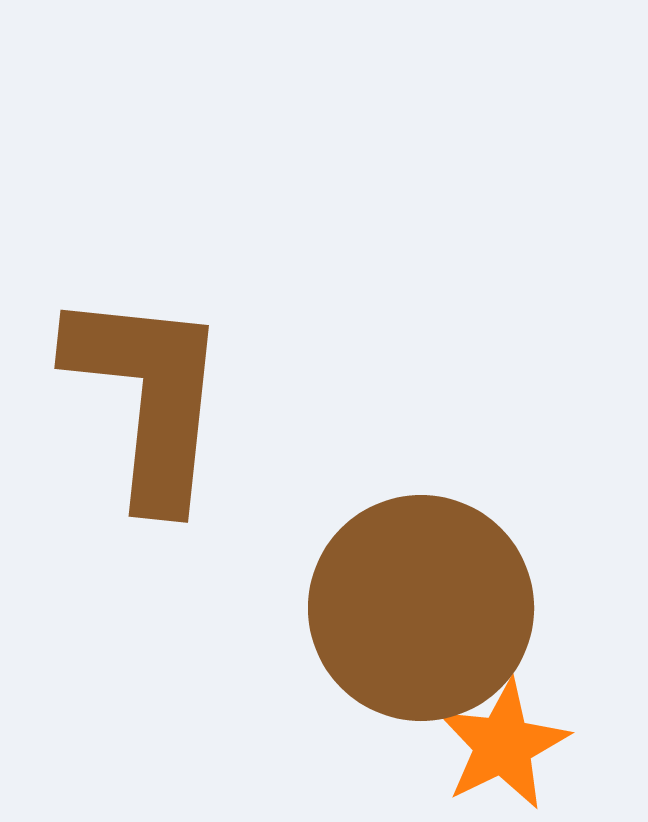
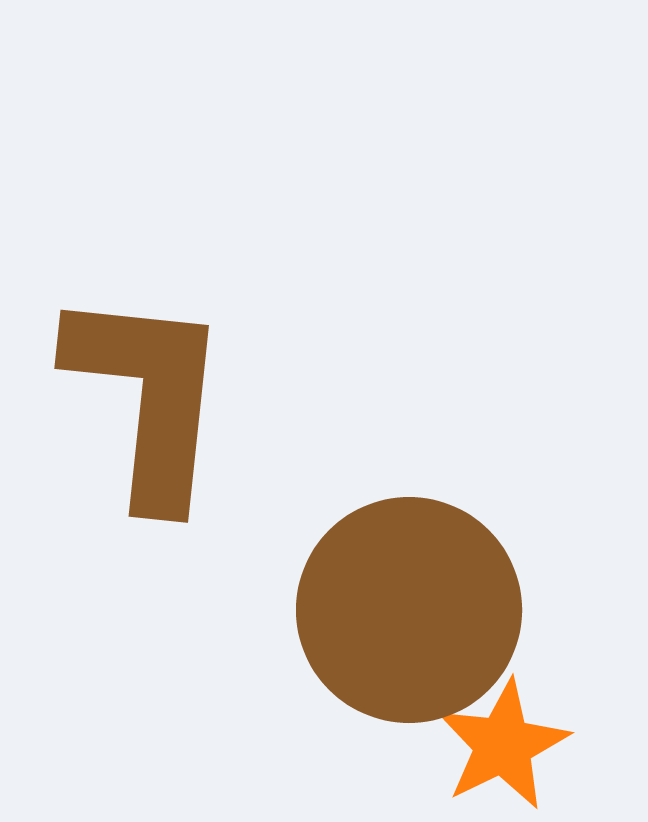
brown circle: moved 12 px left, 2 px down
